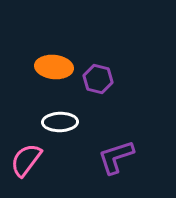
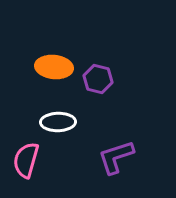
white ellipse: moved 2 px left
pink semicircle: rotated 21 degrees counterclockwise
